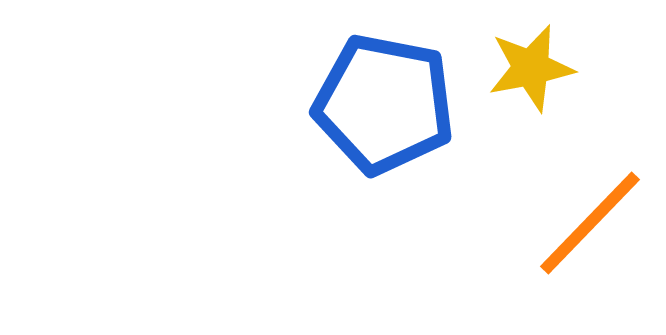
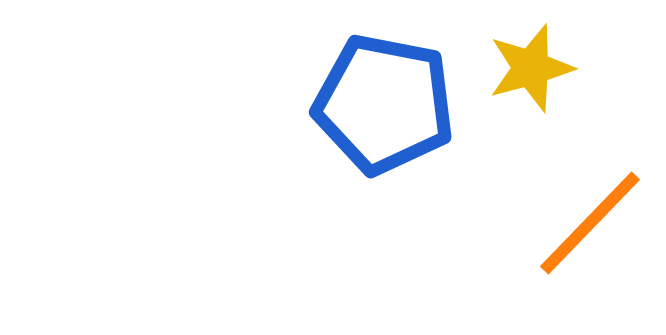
yellow star: rotated 4 degrees counterclockwise
